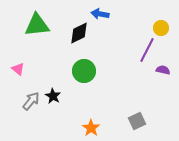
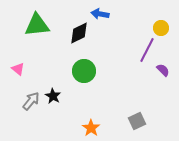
purple semicircle: rotated 32 degrees clockwise
